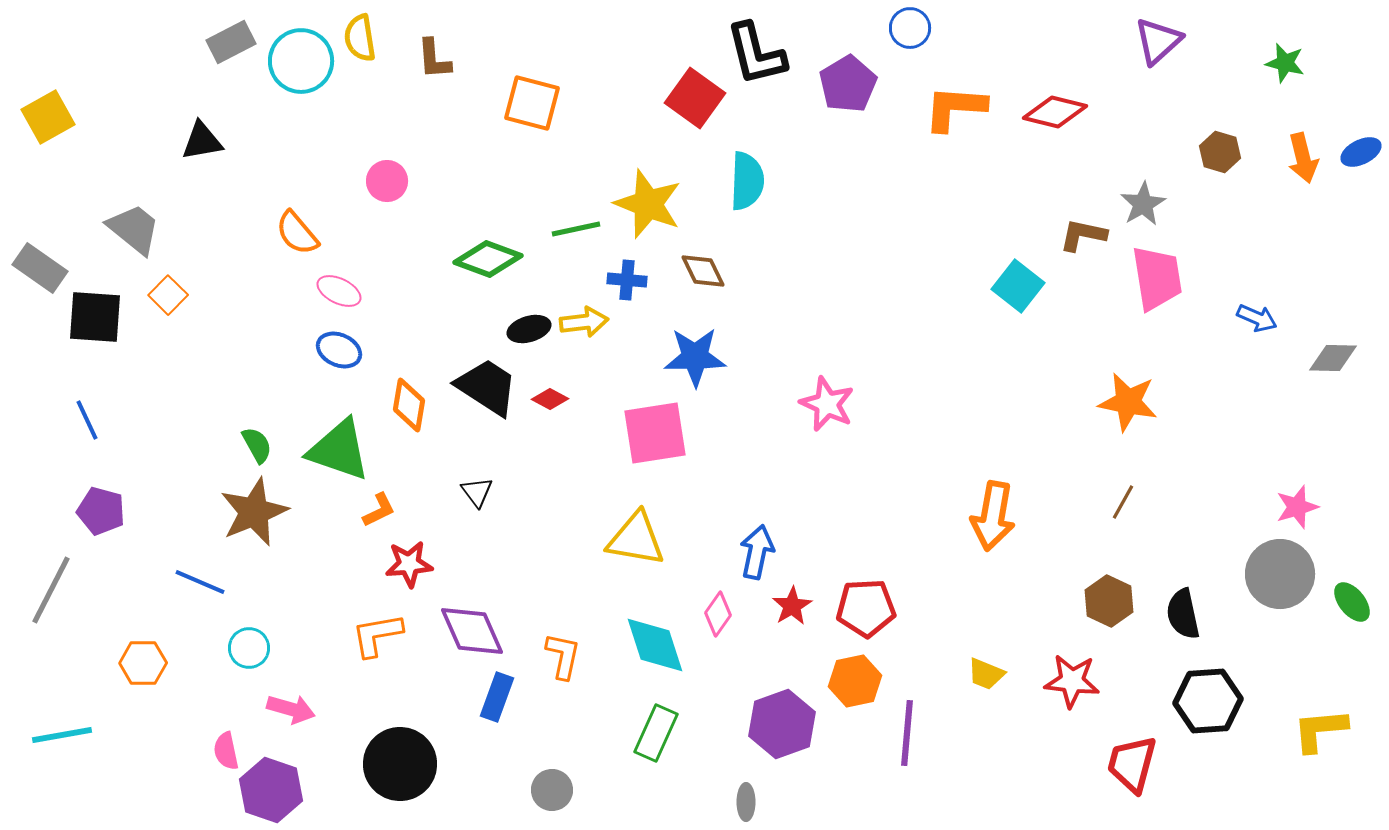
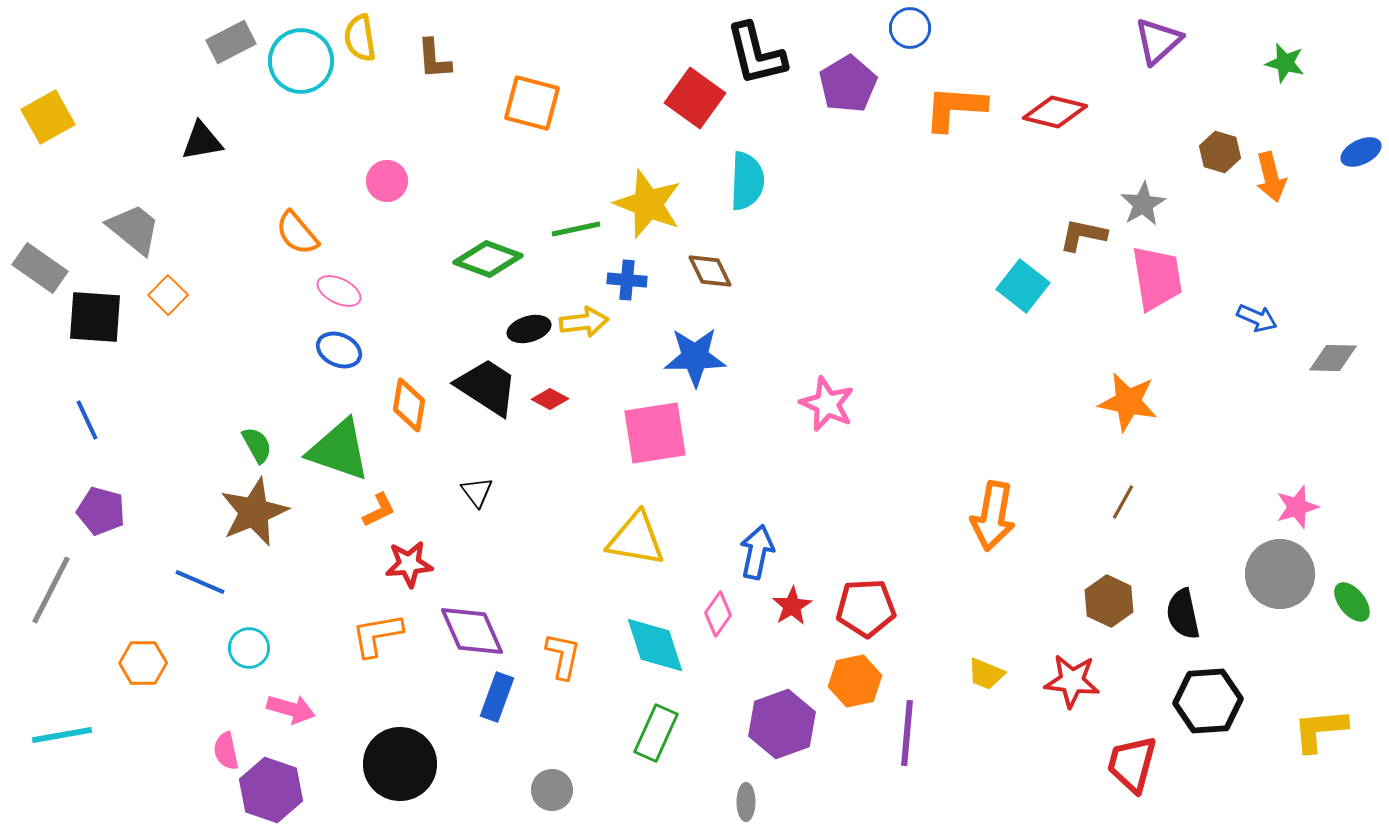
orange arrow at (1303, 158): moved 32 px left, 19 px down
brown diamond at (703, 271): moved 7 px right
cyan square at (1018, 286): moved 5 px right
